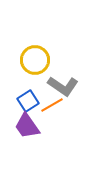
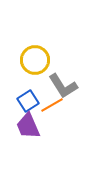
gray L-shape: rotated 24 degrees clockwise
purple trapezoid: moved 1 px right; rotated 12 degrees clockwise
